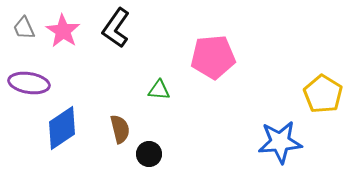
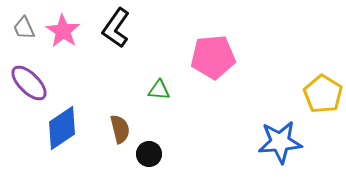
purple ellipse: rotated 36 degrees clockwise
